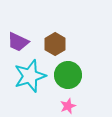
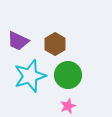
purple trapezoid: moved 1 px up
